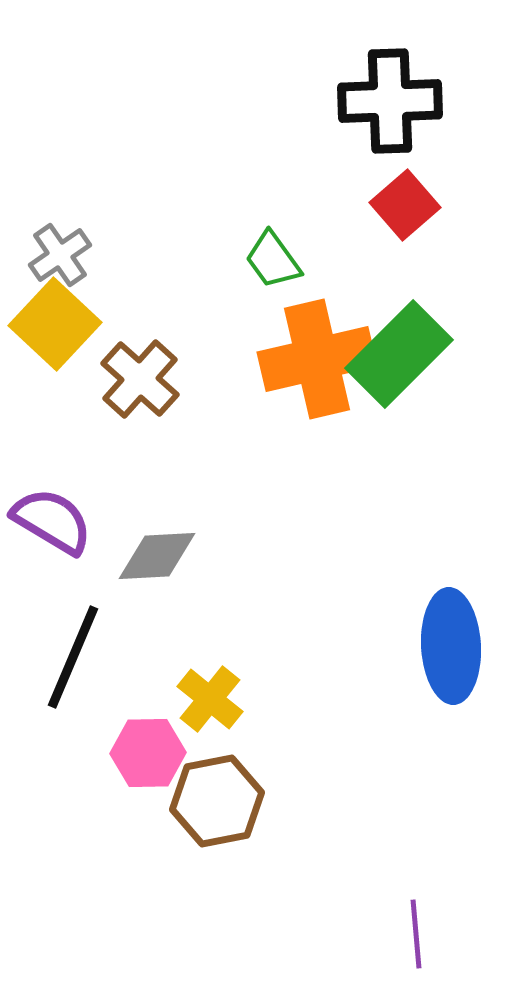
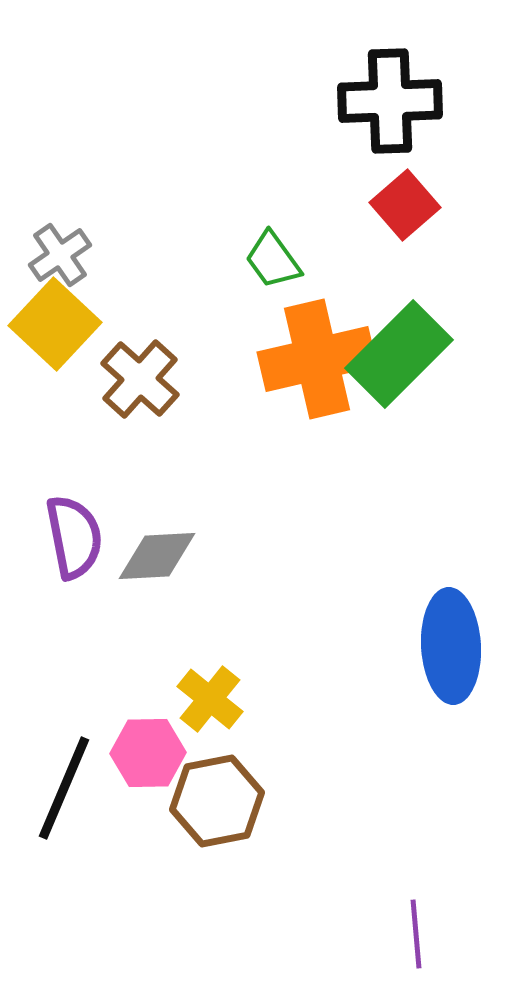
purple semicircle: moved 22 px right, 16 px down; rotated 48 degrees clockwise
black line: moved 9 px left, 131 px down
